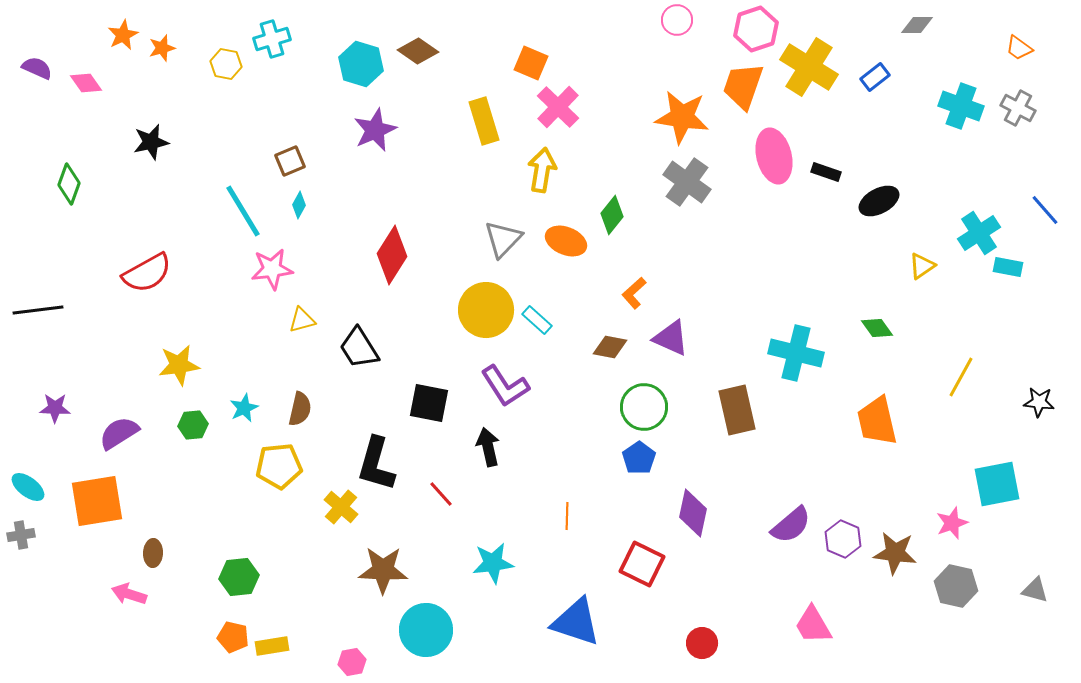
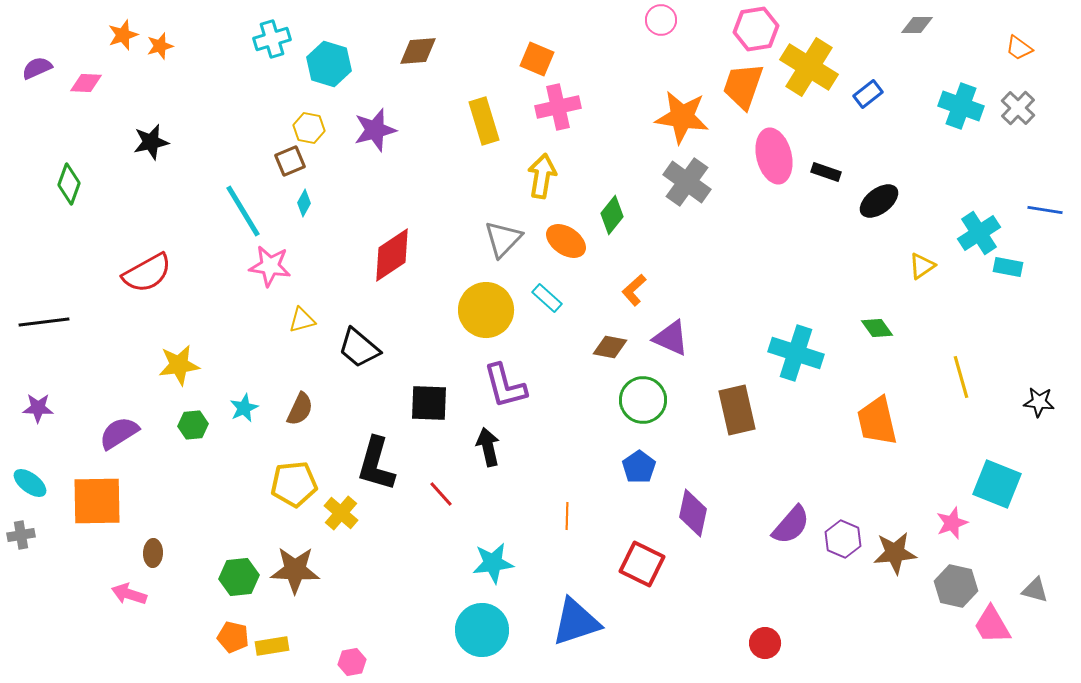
pink circle at (677, 20): moved 16 px left
pink hexagon at (756, 29): rotated 9 degrees clockwise
orange star at (123, 35): rotated 8 degrees clockwise
orange star at (162, 48): moved 2 px left, 2 px up
brown diamond at (418, 51): rotated 39 degrees counterclockwise
orange square at (531, 63): moved 6 px right, 4 px up
yellow hexagon at (226, 64): moved 83 px right, 64 px down
cyan hexagon at (361, 64): moved 32 px left
purple semicircle at (37, 68): rotated 48 degrees counterclockwise
blue rectangle at (875, 77): moved 7 px left, 17 px down
pink diamond at (86, 83): rotated 52 degrees counterclockwise
pink cross at (558, 107): rotated 33 degrees clockwise
gray cross at (1018, 108): rotated 16 degrees clockwise
purple star at (375, 130): rotated 9 degrees clockwise
yellow arrow at (542, 170): moved 6 px down
black ellipse at (879, 201): rotated 9 degrees counterclockwise
cyan diamond at (299, 205): moved 5 px right, 2 px up
blue line at (1045, 210): rotated 40 degrees counterclockwise
orange ellipse at (566, 241): rotated 12 degrees clockwise
red diamond at (392, 255): rotated 24 degrees clockwise
pink star at (272, 269): moved 2 px left, 3 px up; rotated 15 degrees clockwise
orange L-shape at (634, 293): moved 3 px up
black line at (38, 310): moved 6 px right, 12 px down
cyan rectangle at (537, 320): moved 10 px right, 22 px up
black trapezoid at (359, 348): rotated 18 degrees counterclockwise
cyan cross at (796, 353): rotated 4 degrees clockwise
yellow line at (961, 377): rotated 45 degrees counterclockwise
purple L-shape at (505, 386): rotated 18 degrees clockwise
black square at (429, 403): rotated 9 degrees counterclockwise
green circle at (644, 407): moved 1 px left, 7 px up
purple star at (55, 408): moved 17 px left
brown semicircle at (300, 409): rotated 12 degrees clockwise
blue pentagon at (639, 458): moved 9 px down
yellow pentagon at (279, 466): moved 15 px right, 18 px down
cyan square at (997, 484): rotated 33 degrees clockwise
cyan ellipse at (28, 487): moved 2 px right, 4 px up
orange square at (97, 501): rotated 8 degrees clockwise
yellow cross at (341, 507): moved 6 px down
purple semicircle at (791, 525): rotated 9 degrees counterclockwise
brown star at (895, 553): rotated 12 degrees counterclockwise
brown star at (383, 570): moved 88 px left
blue triangle at (576, 622): rotated 36 degrees counterclockwise
pink trapezoid at (813, 625): moved 179 px right
cyan circle at (426, 630): moved 56 px right
red circle at (702, 643): moved 63 px right
